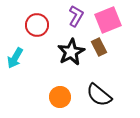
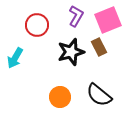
black star: rotated 12 degrees clockwise
